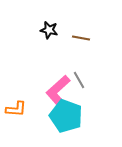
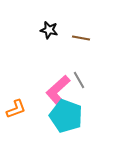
orange L-shape: rotated 25 degrees counterclockwise
